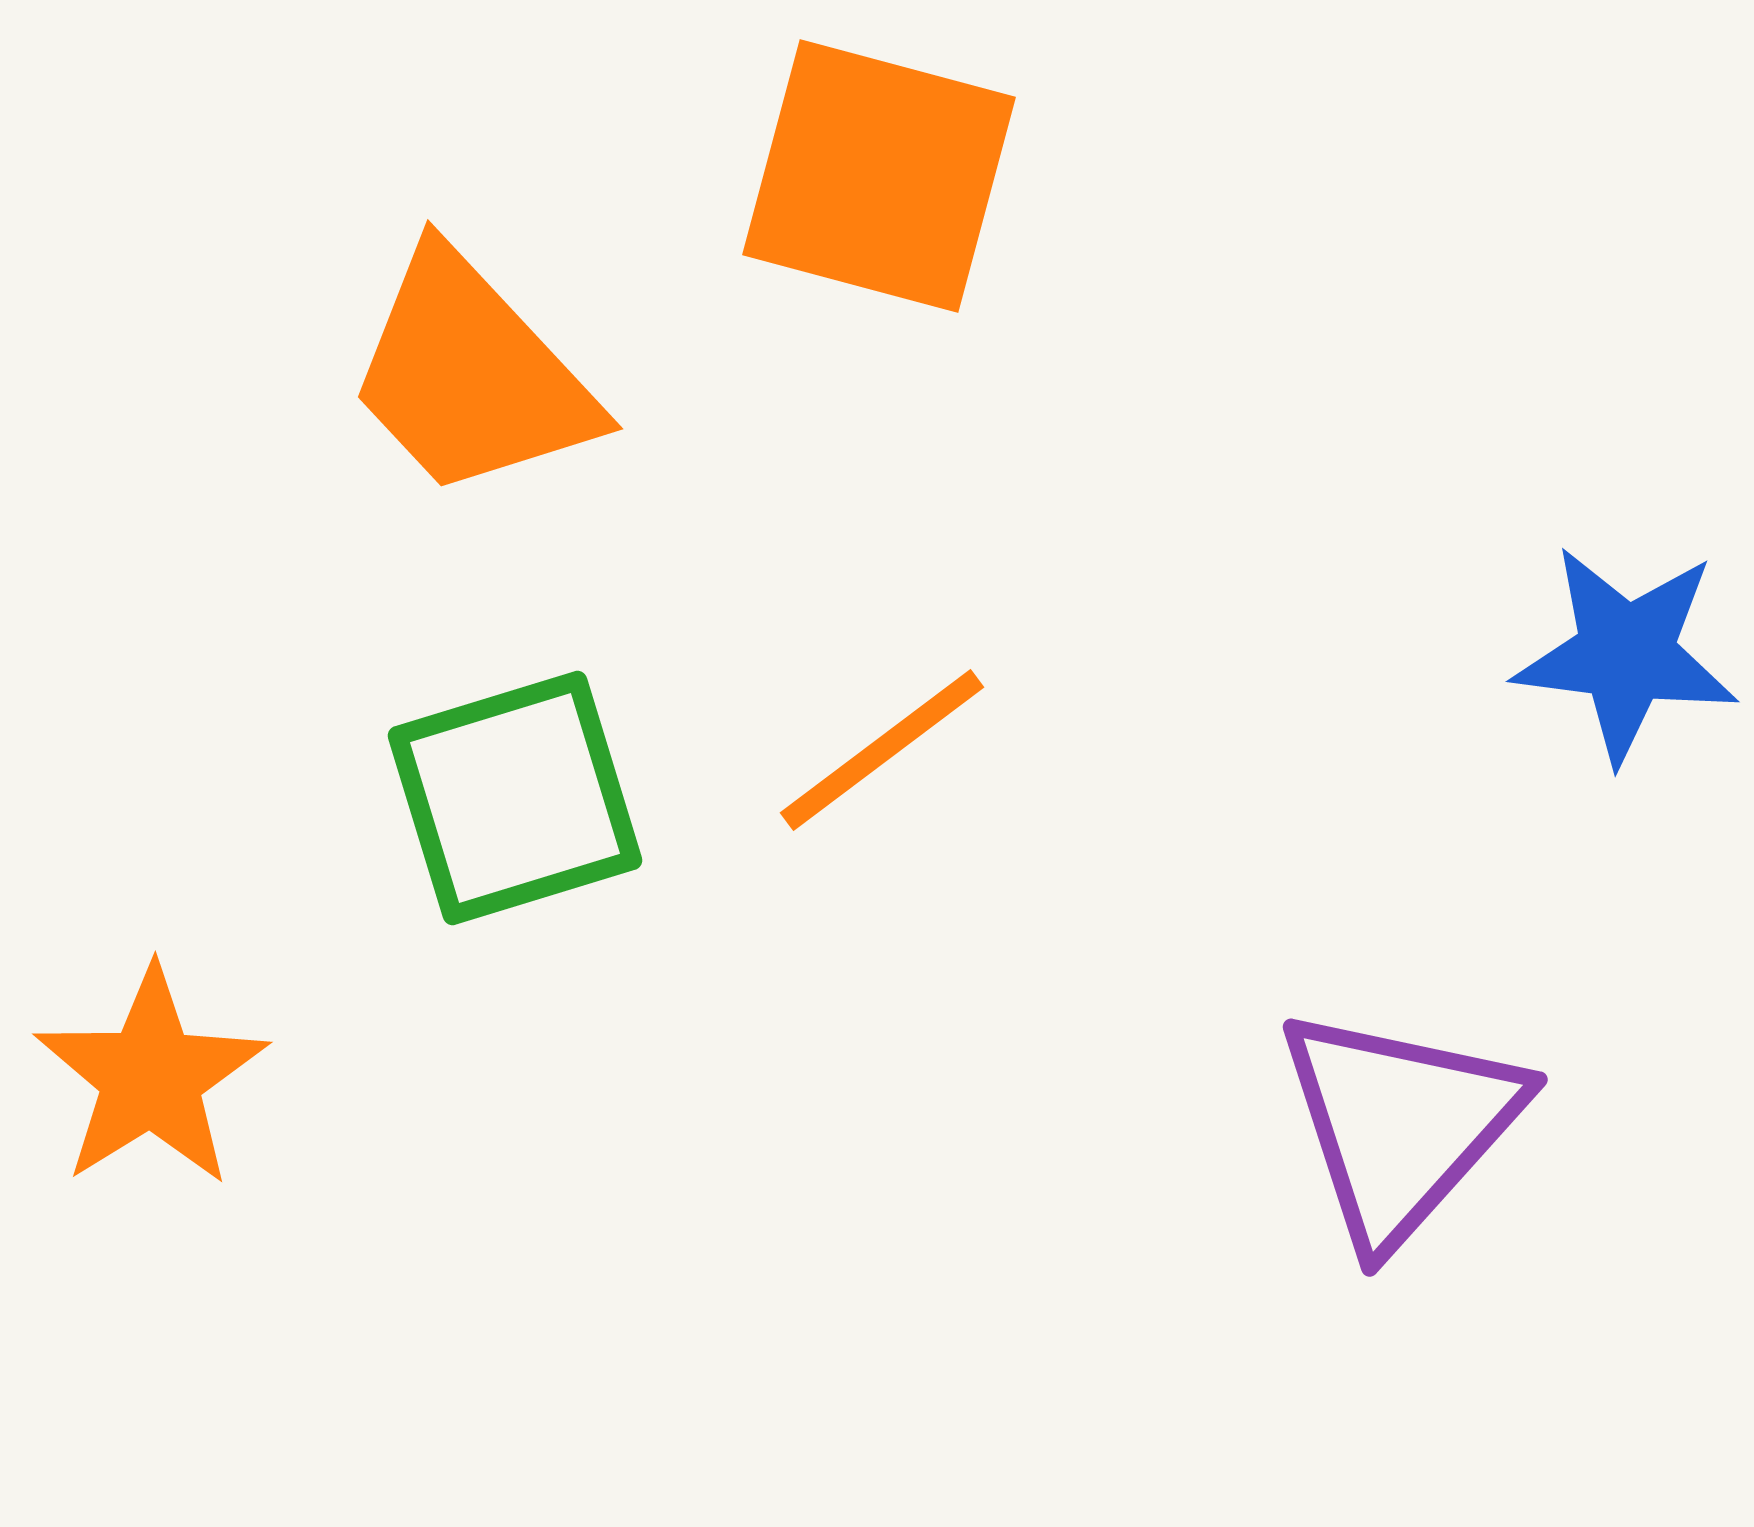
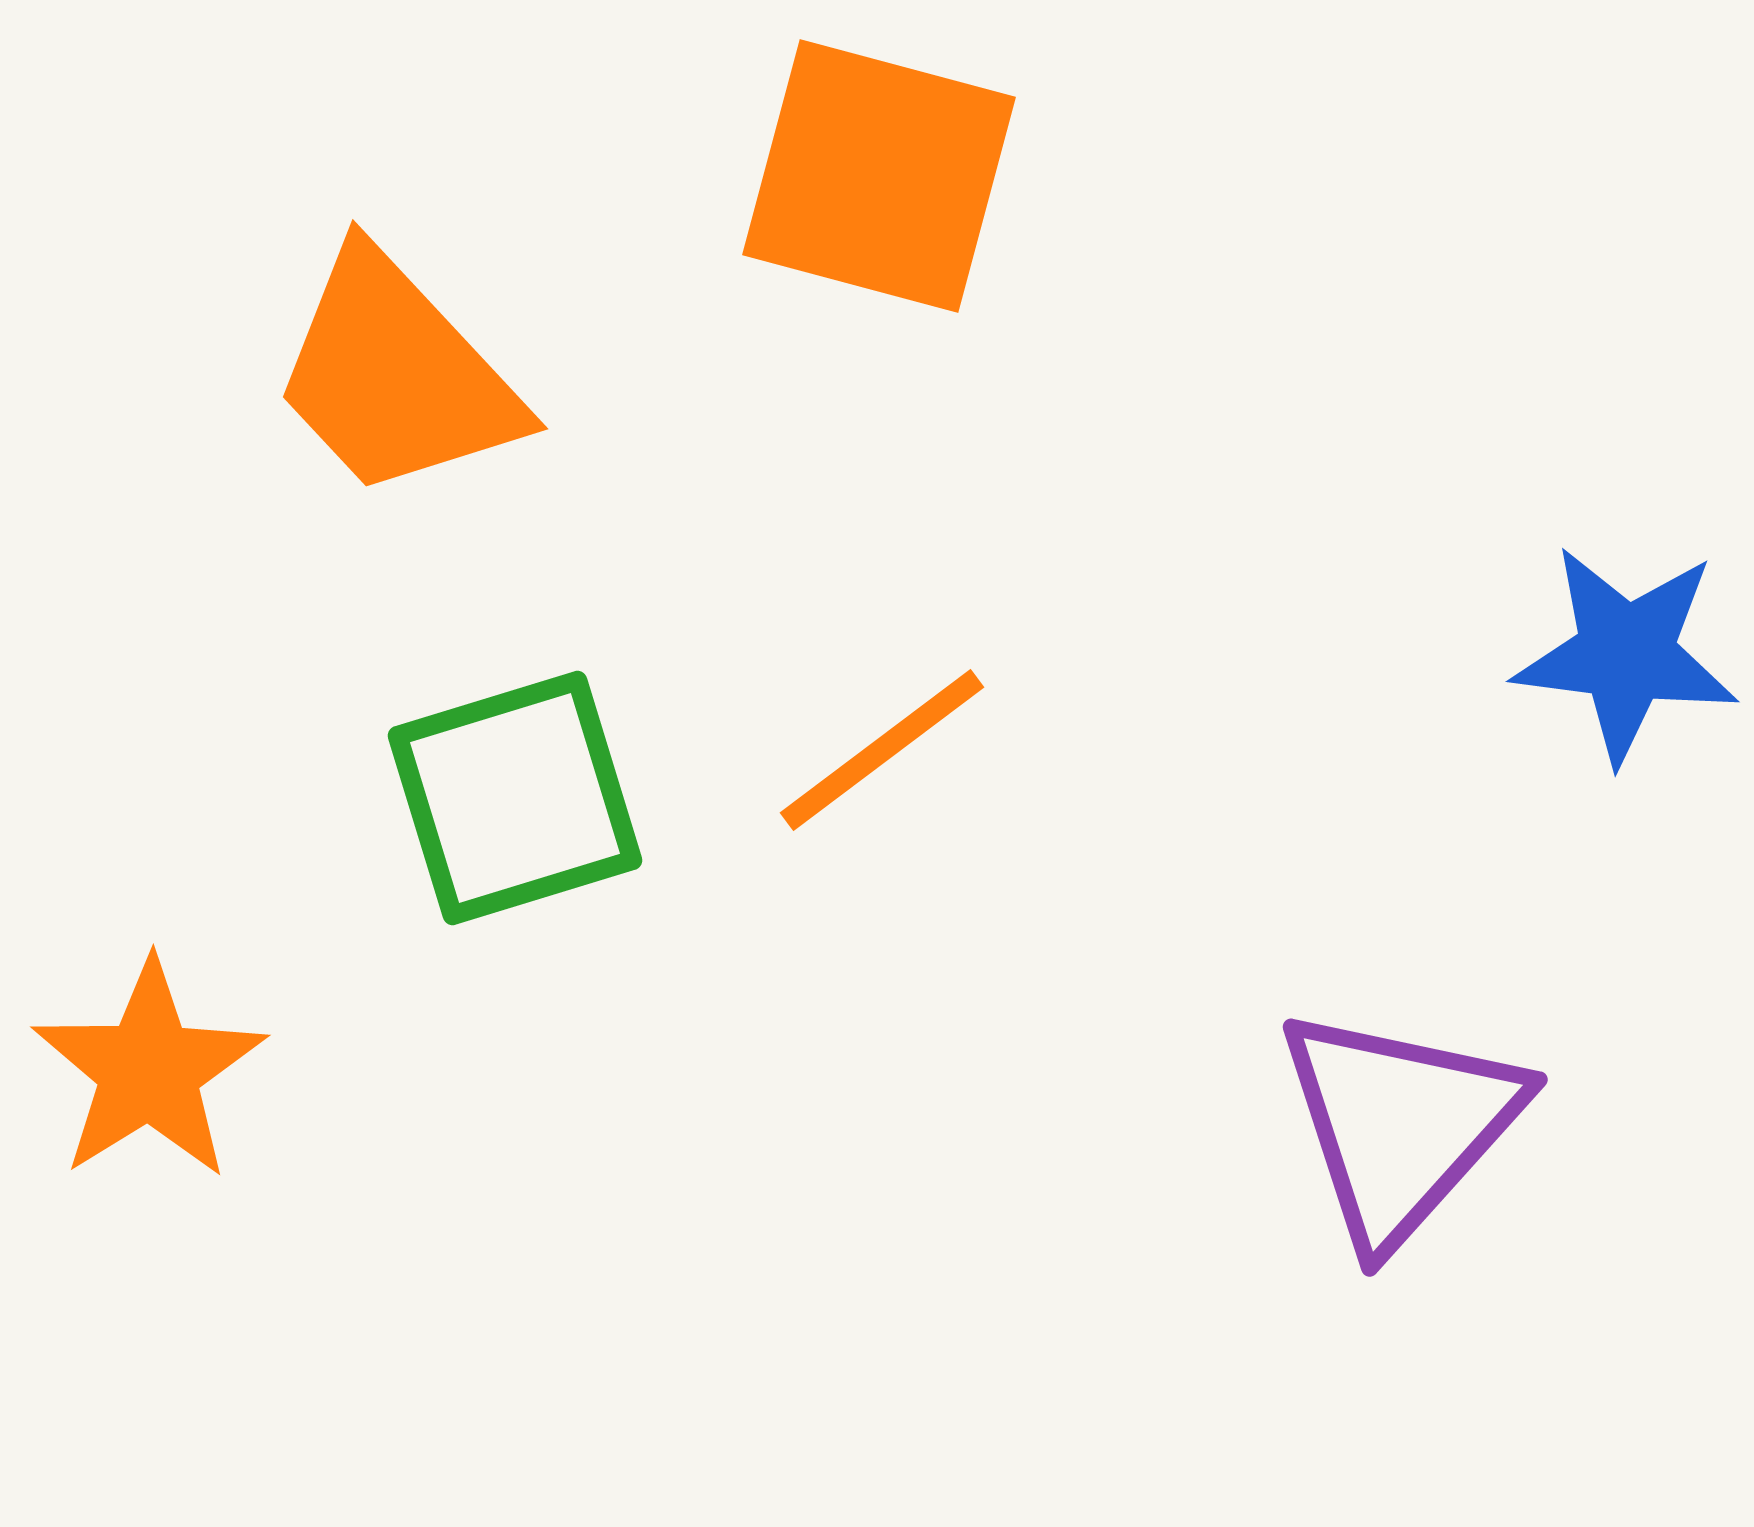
orange trapezoid: moved 75 px left
orange star: moved 2 px left, 7 px up
